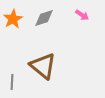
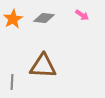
gray diamond: rotated 25 degrees clockwise
brown triangle: rotated 36 degrees counterclockwise
